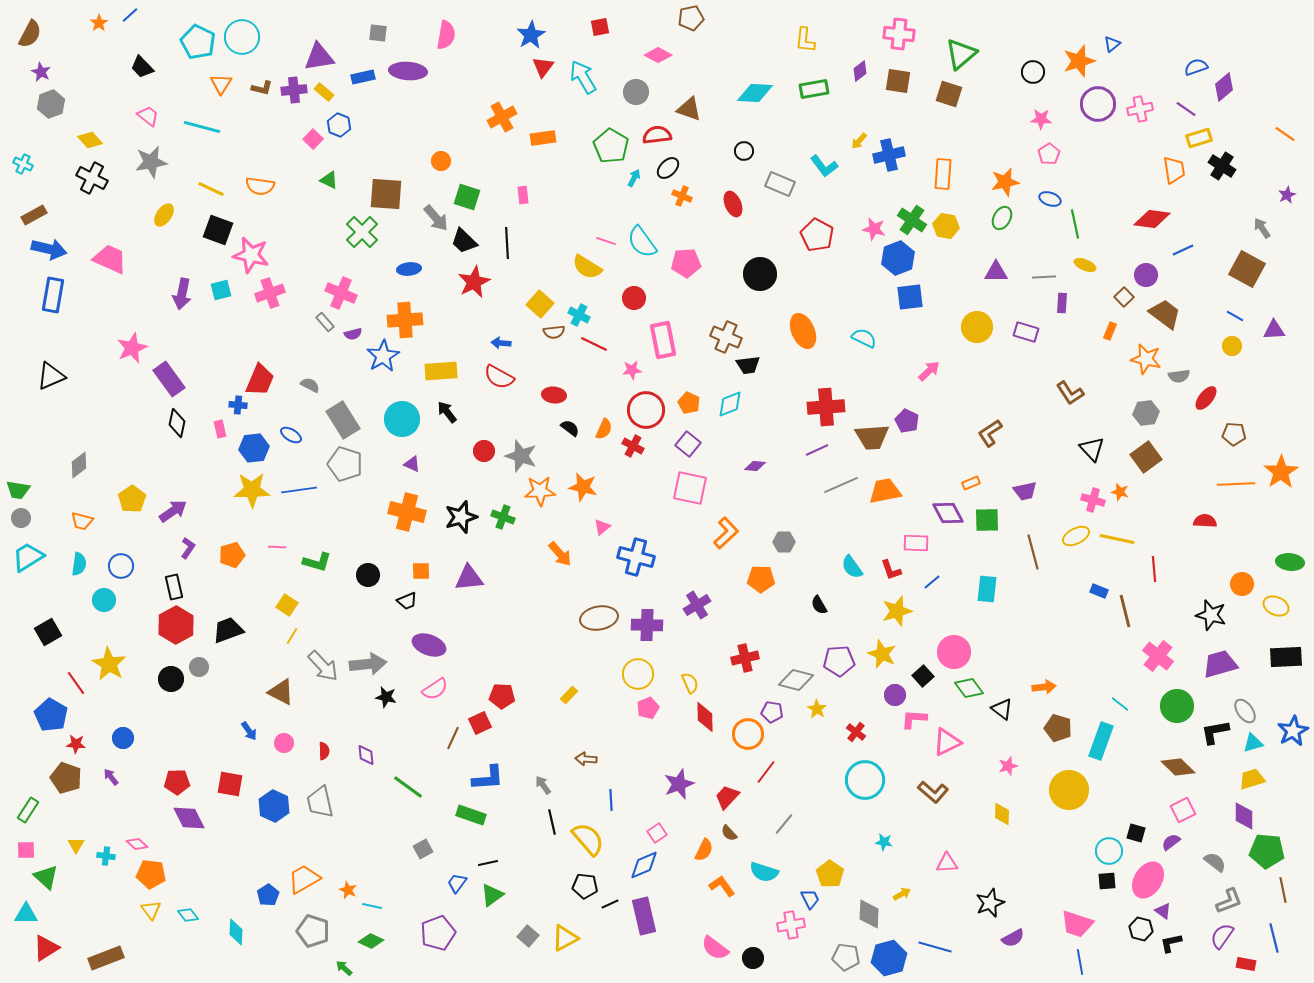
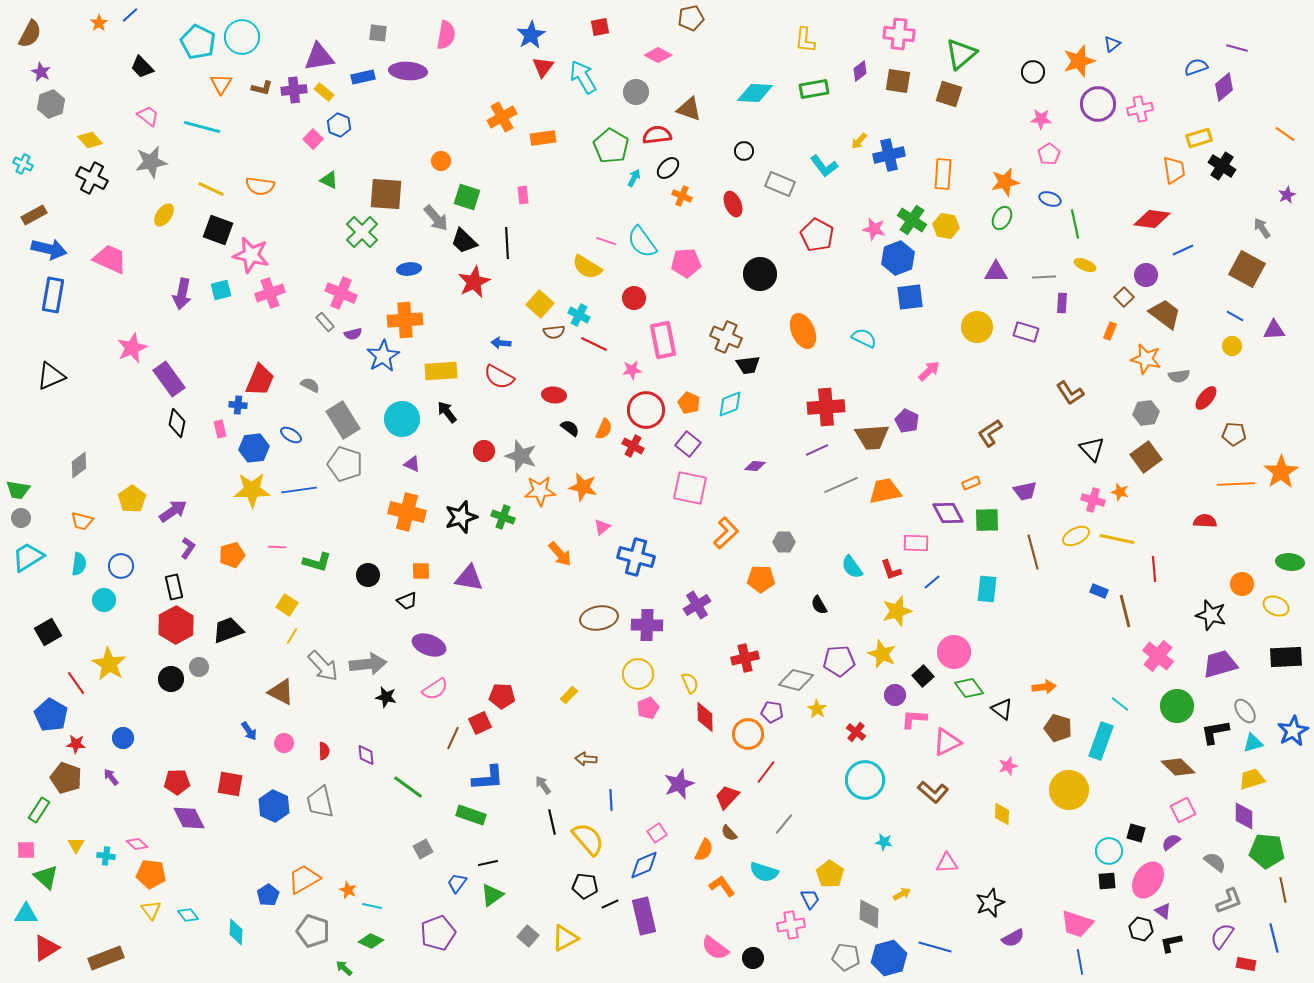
purple line at (1186, 109): moved 51 px right, 61 px up; rotated 20 degrees counterclockwise
purple triangle at (469, 578): rotated 16 degrees clockwise
green rectangle at (28, 810): moved 11 px right
